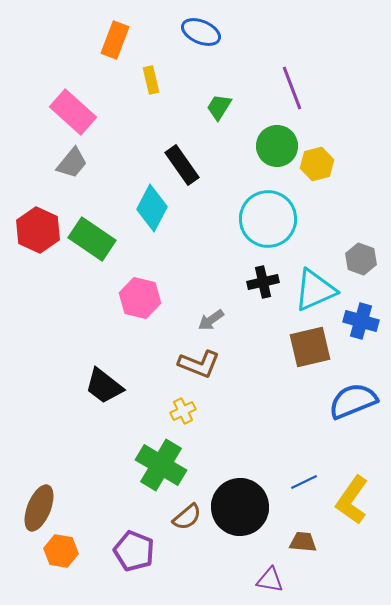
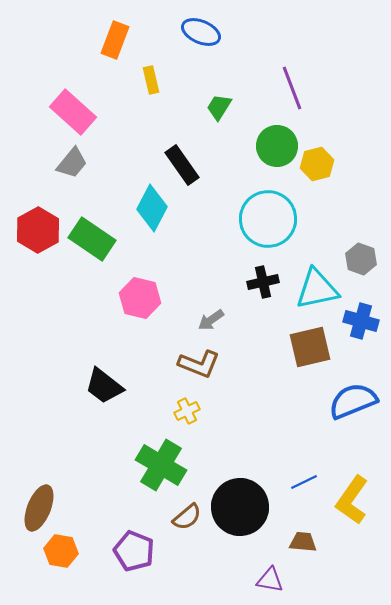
red hexagon: rotated 6 degrees clockwise
cyan triangle: moved 2 px right, 1 px up; rotated 12 degrees clockwise
yellow cross: moved 4 px right
